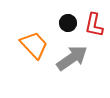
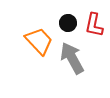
orange trapezoid: moved 5 px right, 4 px up
gray arrow: rotated 84 degrees counterclockwise
